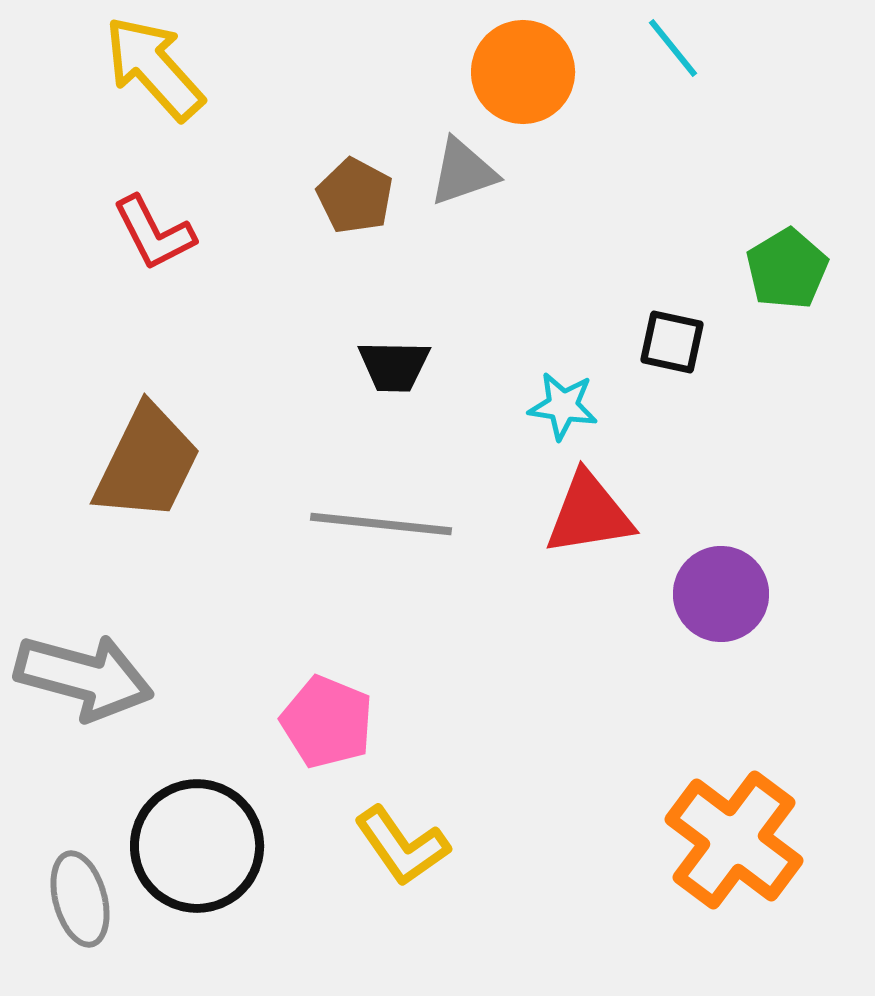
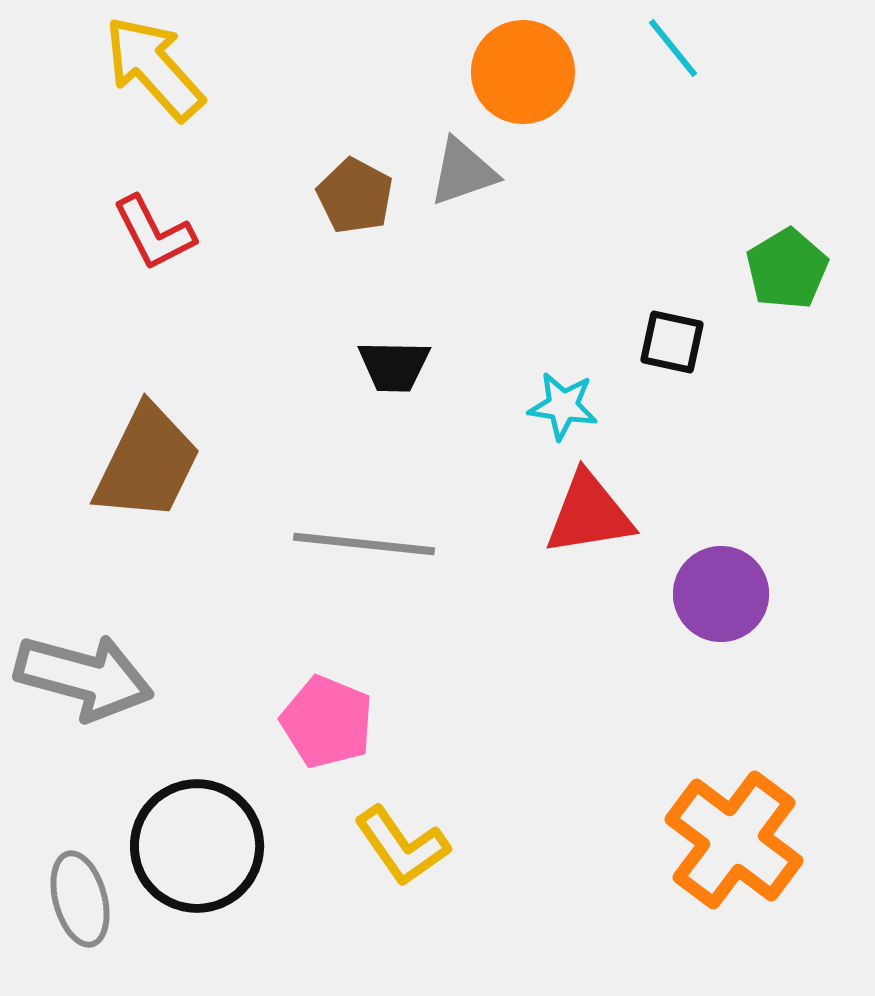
gray line: moved 17 px left, 20 px down
